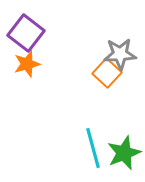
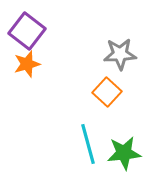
purple square: moved 1 px right, 2 px up
orange square: moved 19 px down
cyan line: moved 5 px left, 4 px up
green star: rotated 16 degrees clockwise
